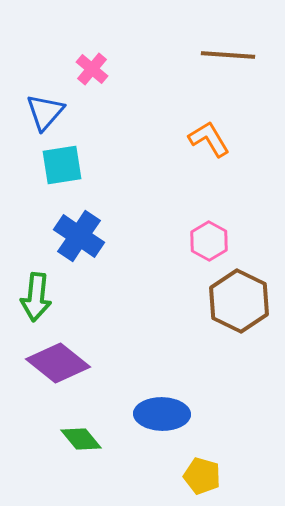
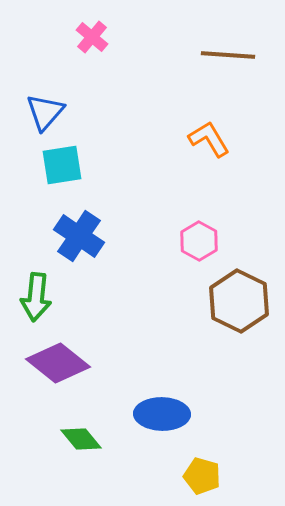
pink cross: moved 32 px up
pink hexagon: moved 10 px left
